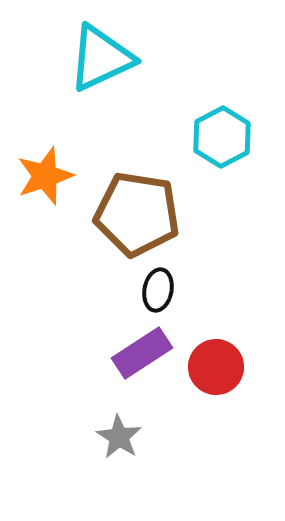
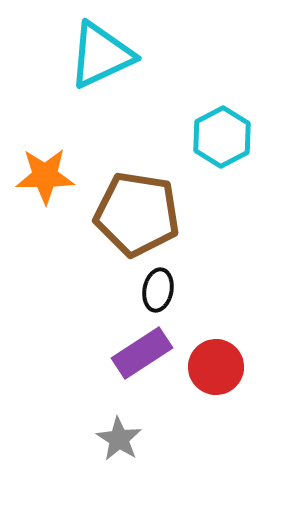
cyan triangle: moved 3 px up
orange star: rotated 18 degrees clockwise
gray star: moved 2 px down
